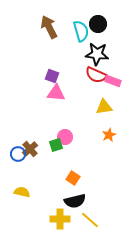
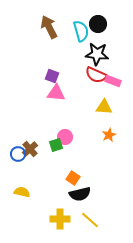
yellow triangle: rotated 12 degrees clockwise
black semicircle: moved 5 px right, 7 px up
